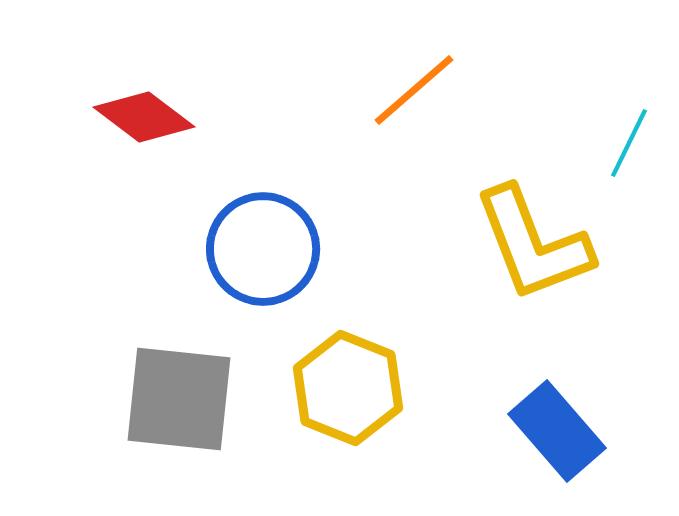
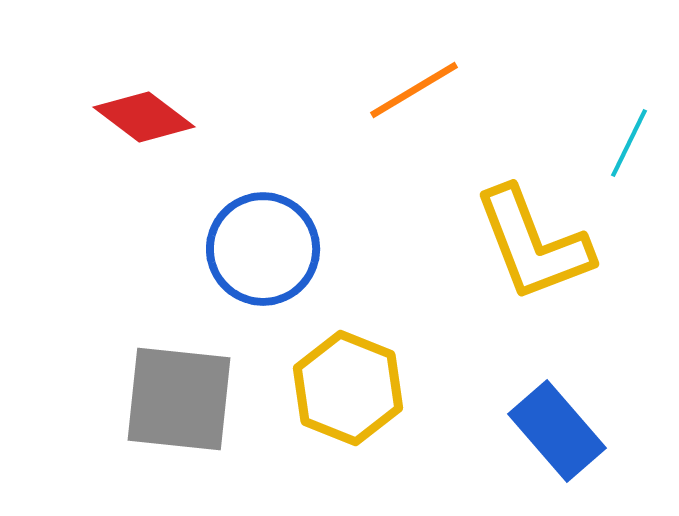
orange line: rotated 10 degrees clockwise
